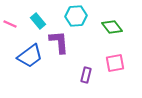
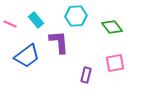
cyan rectangle: moved 2 px left, 1 px up
blue trapezoid: moved 3 px left
